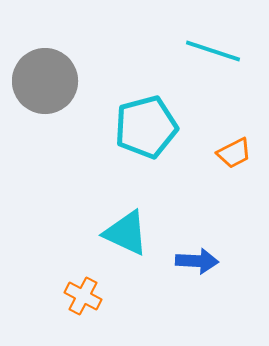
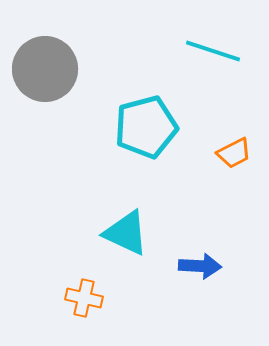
gray circle: moved 12 px up
blue arrow: moved 3 px right, 5 px down
orange cross: moved 1 px right, 2 px down; rotated 15 degrees counterclockwise
